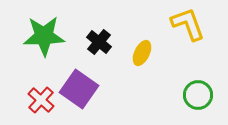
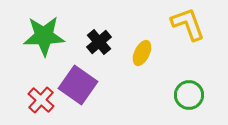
black cross: rotated 10 degrees clockwise
purple square: moved 1 px left, 4 px up
green circle: moved 9 px left
